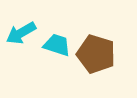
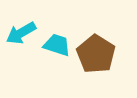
brown pentagon: rotated 15 degrees clockwise
